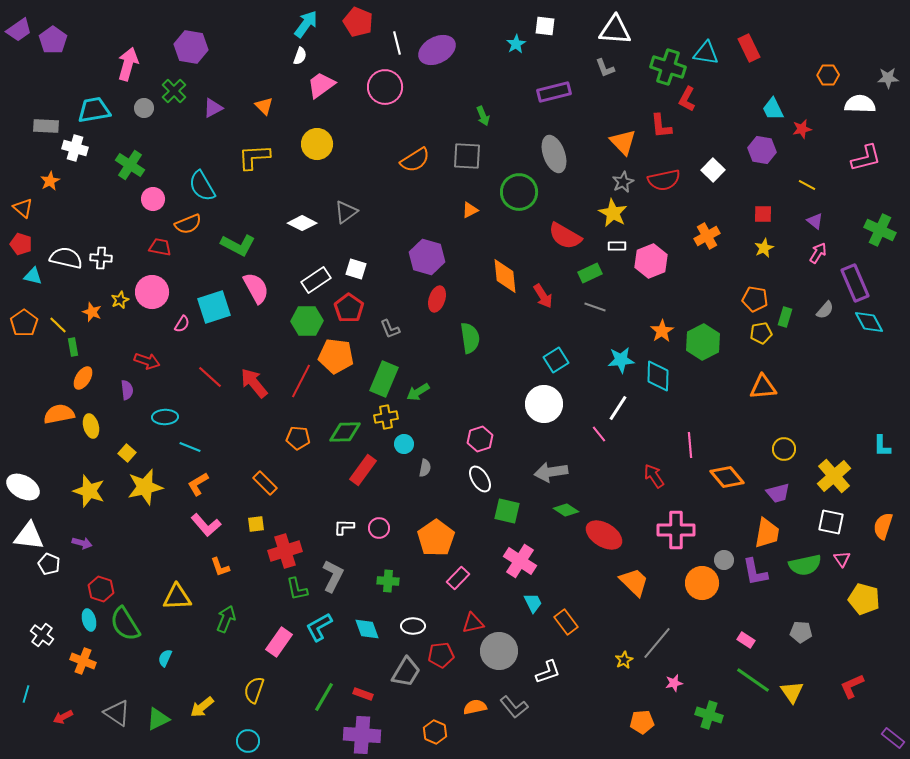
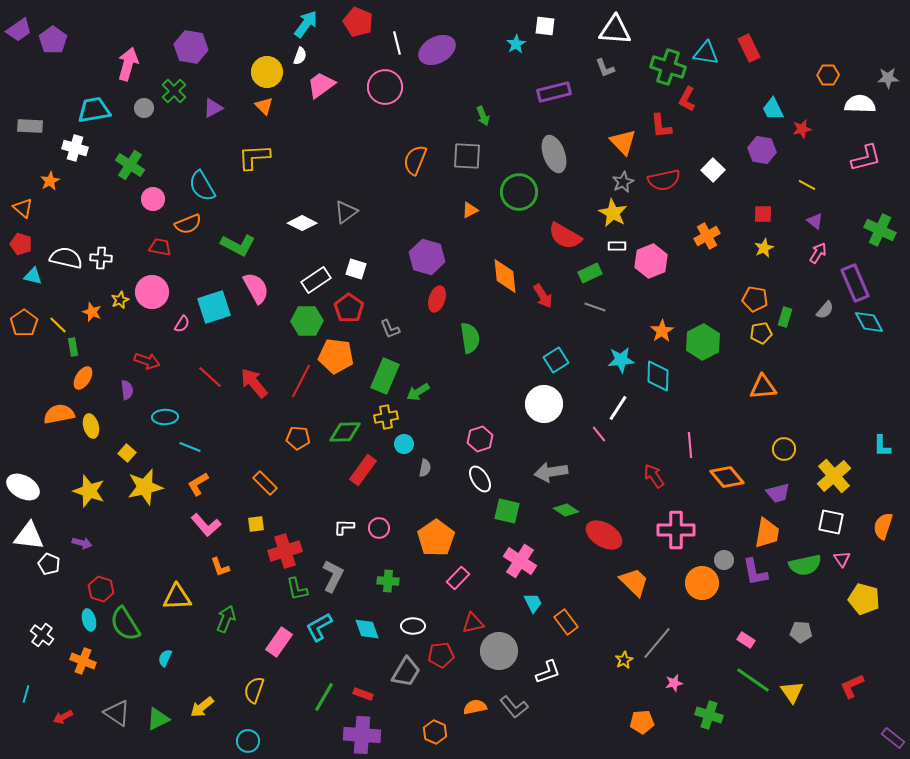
gray rectangle at (46, 126): moved 16 px left
yellow circle at (317, 144): moved 50 px left, 72 px up
orange semicircle at (415, 160): rotated 144 degrees clockwise
green rectangle at (384, 379): moved 1 px right, 3 px up
